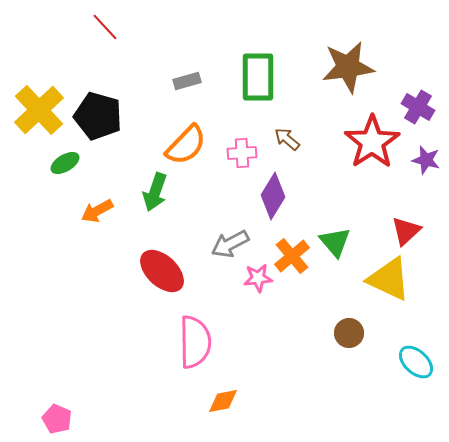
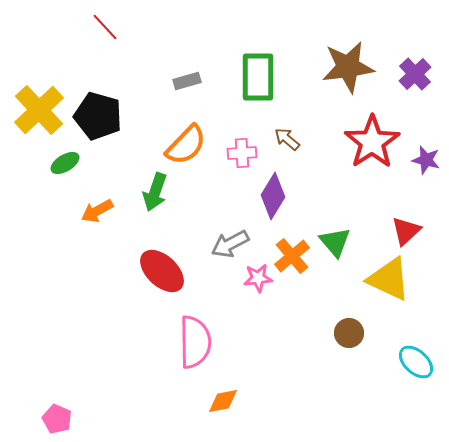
purple cross: moved 3 px left, 33 px up; rotated 16 degrees clockwise
